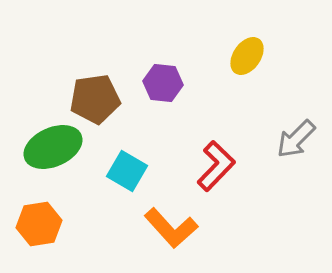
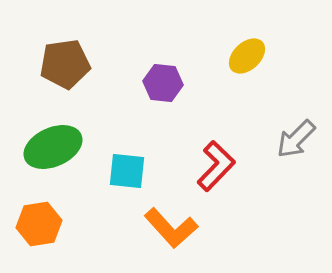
yellow ellipse: rotated 12 degrees clockwise
brown pentagon: moved 30 px left, 35 px up
cyan square: rotated 24 degrees counterclockwise
